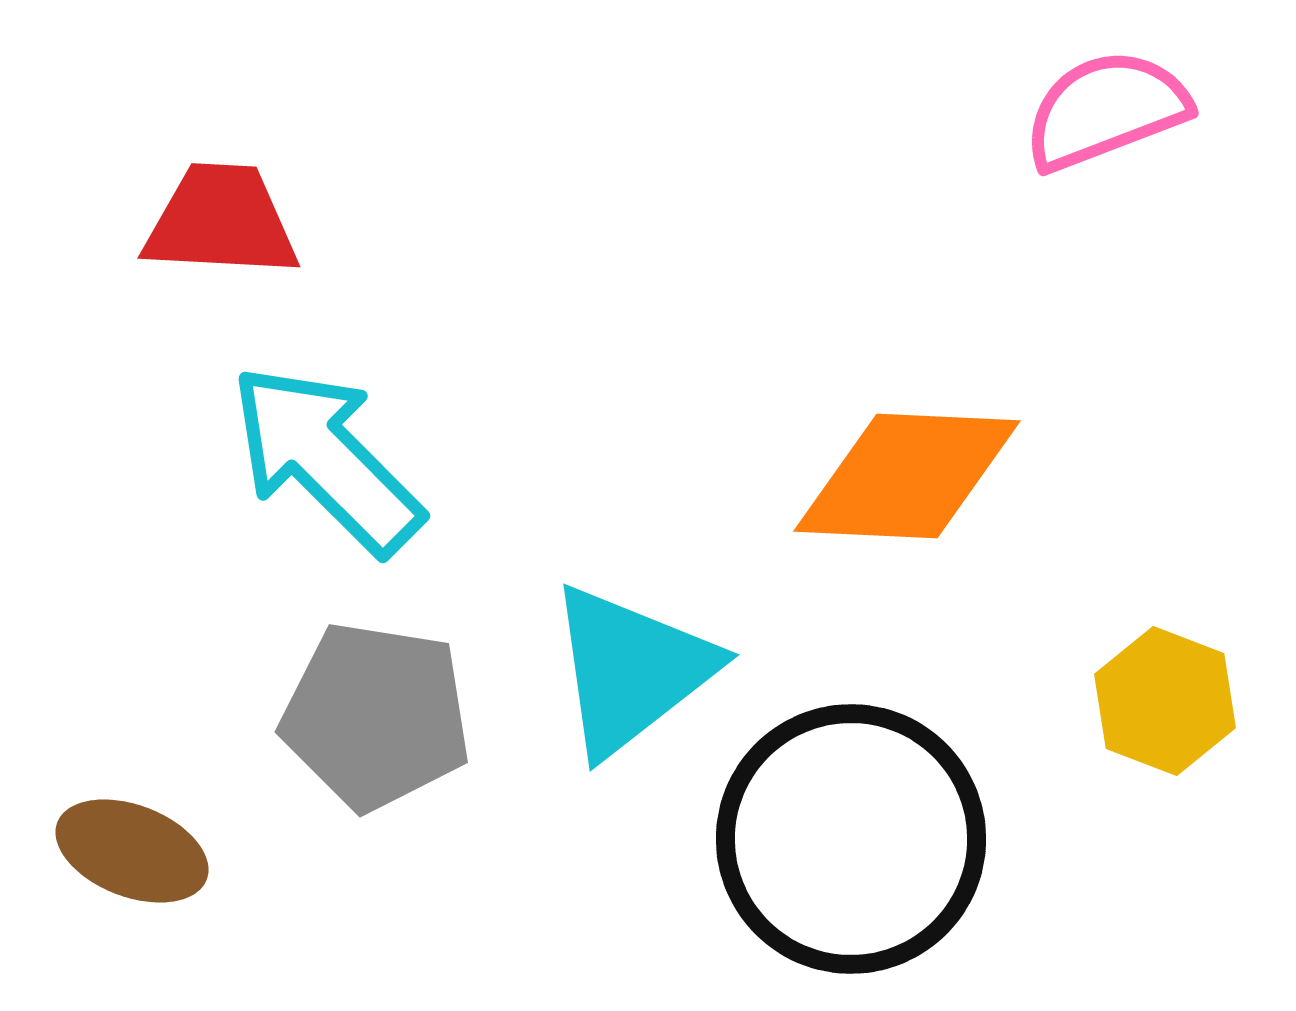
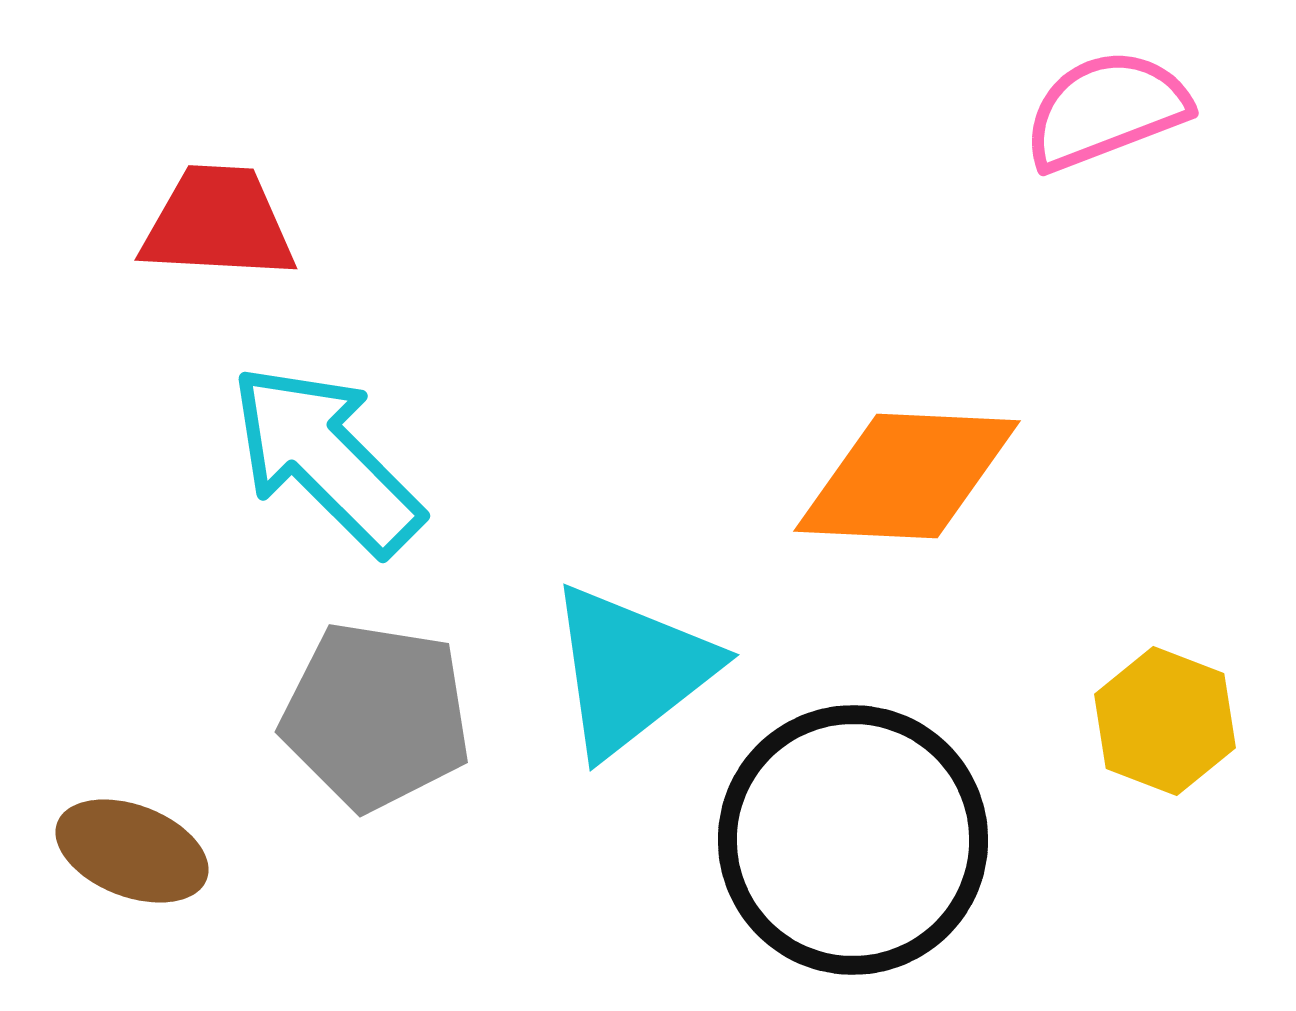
red trapezoid: moved 3 px left, 2 px down
yellow hexagon: moved 20 px down
black circle: moved 2 px right, 1 px down
